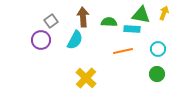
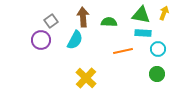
cyan rectangle: moved 11 px right, 4 px down
